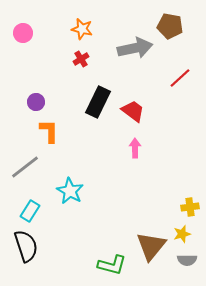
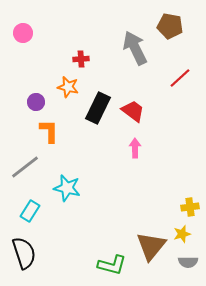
orange star: moved 14 px left, 58 px down
gray arrow: rotated 104 degrees counterclockwise
red cross: rotated 28 degrees clockwise
black rectangle: moved 6 px down
cyan star: moved 3 px left, 3 px up; rotated 16 degrees counterclockwise
black semicircle: moved 2 px left, 7 px down
gray semicircle: moved 1 px right, 2 px down
